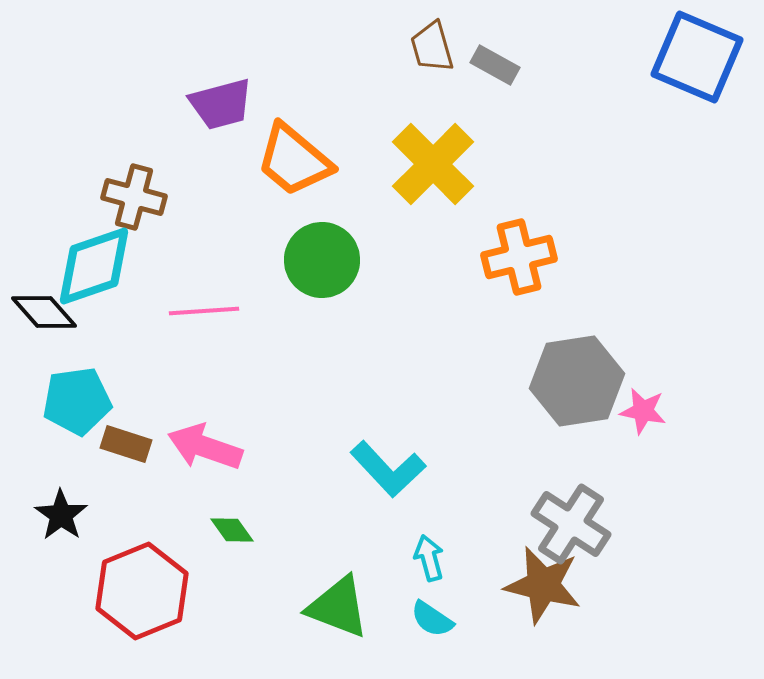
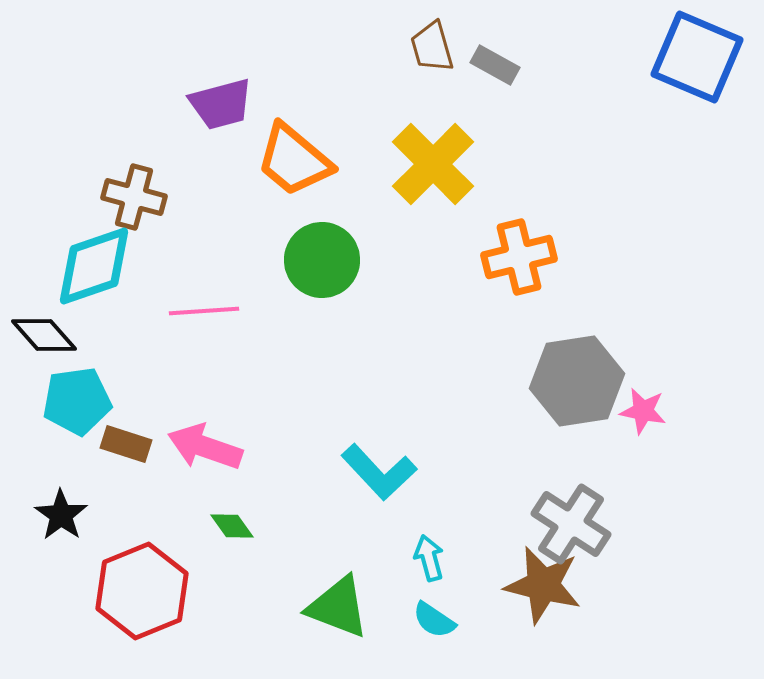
black diamond: moved 23 px down
cyan L-shape: moved 9 px left, 3 px down
green diamond: moved 4 px up
cyan semicircle: moved 2 px right, 1 px down
